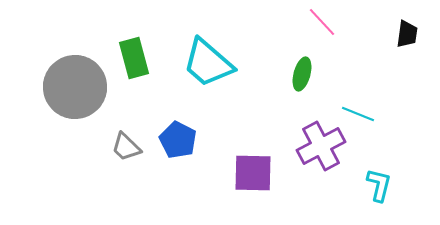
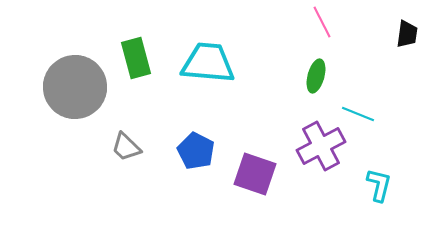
pink line: rotated 16 degrees clockwise
green rectangle: moved 2 px right
cyan trapezoid: rotated 144 degrees clockwise
green ellipse: moved 14 px right, 2 px down
blue pentagon: moved 18 px right, 11 px down
purple square: moved 2 px right, 1 px down; rotated 18 degrees clockwise
